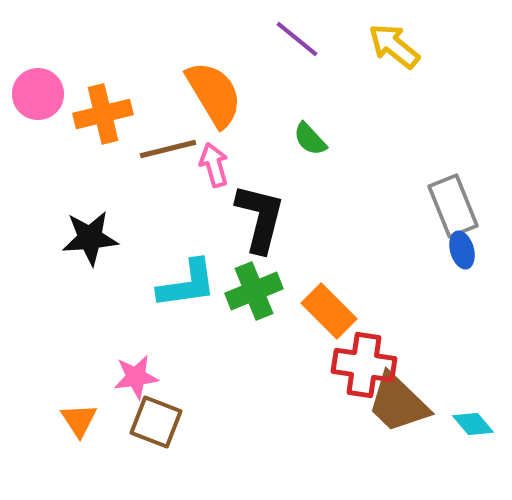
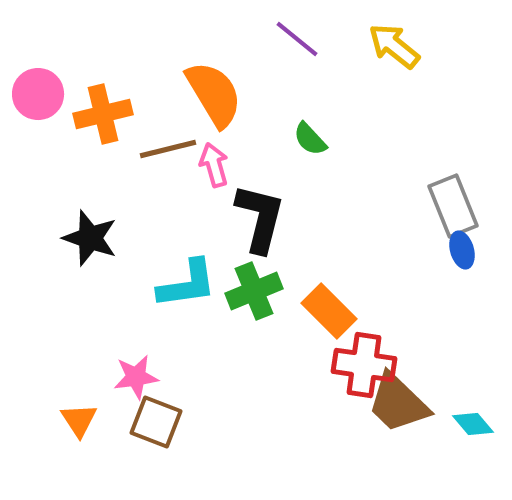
black star: rotated 24 degrees clockwise
